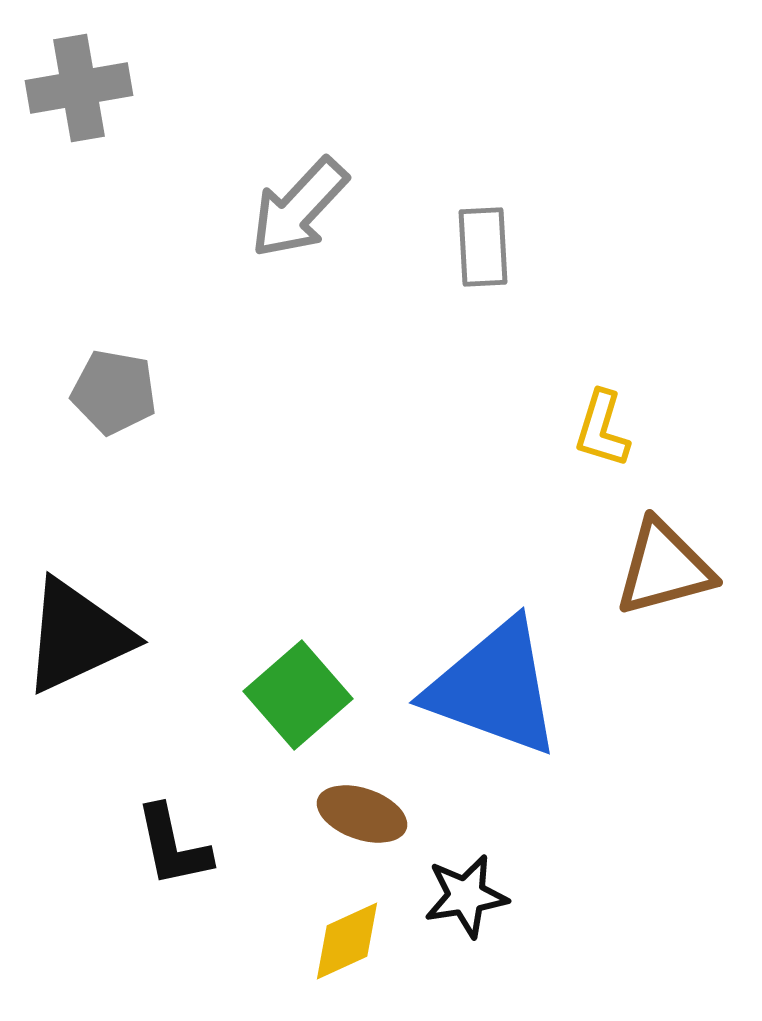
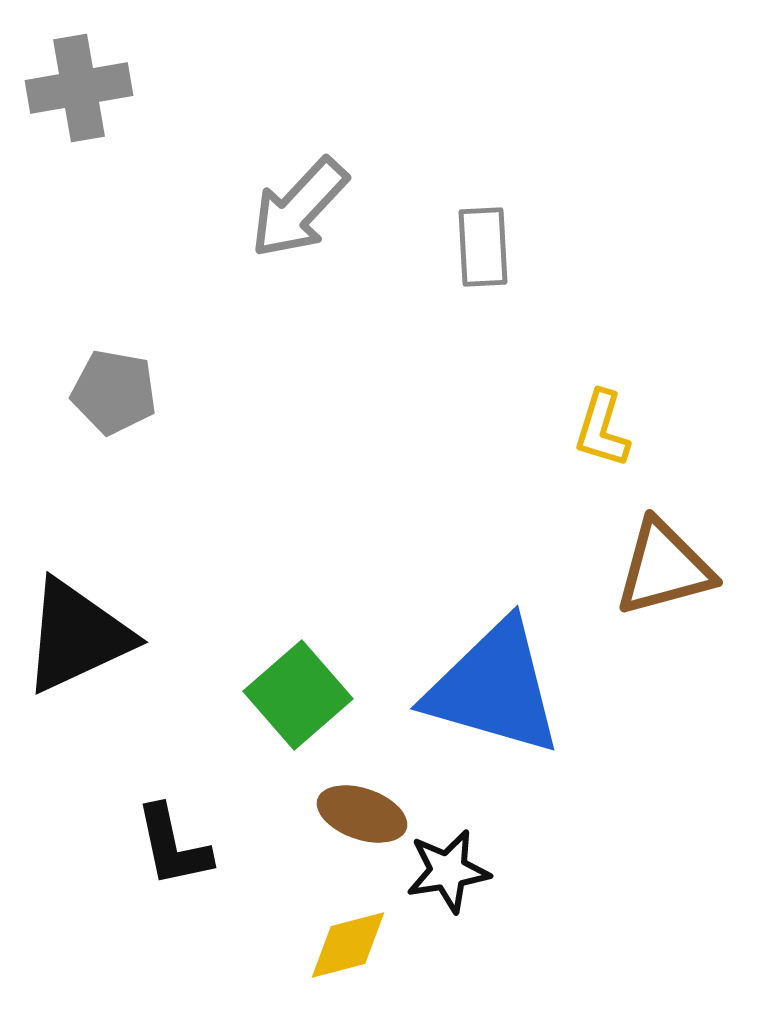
blue triangle: rotated 4 degrees counterclockwise
black star: moved 18 px left, 25 px up
yellow diamond: moved 1 px right, 4 px down; rotated 10 degrees clockwise
